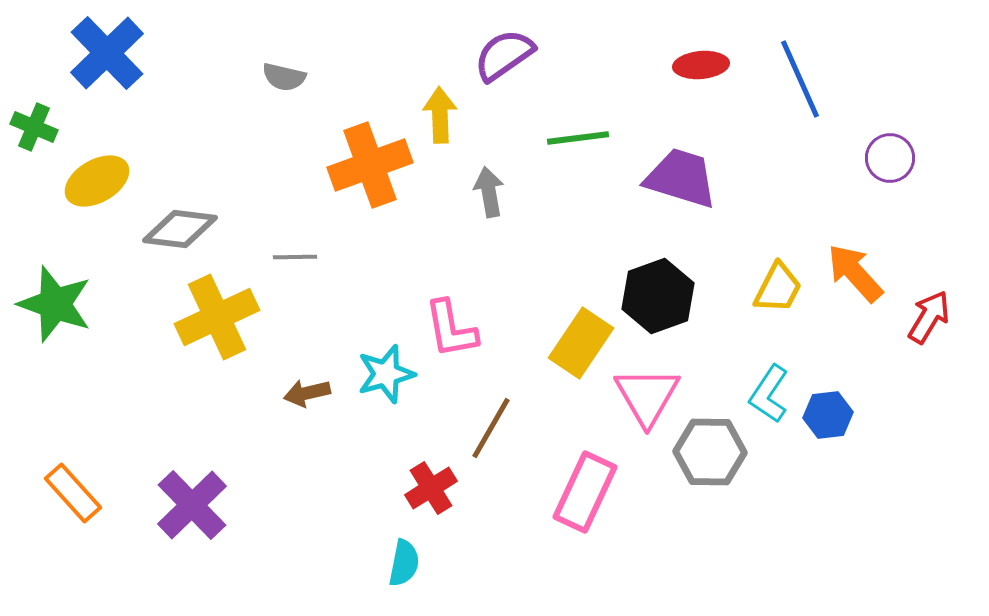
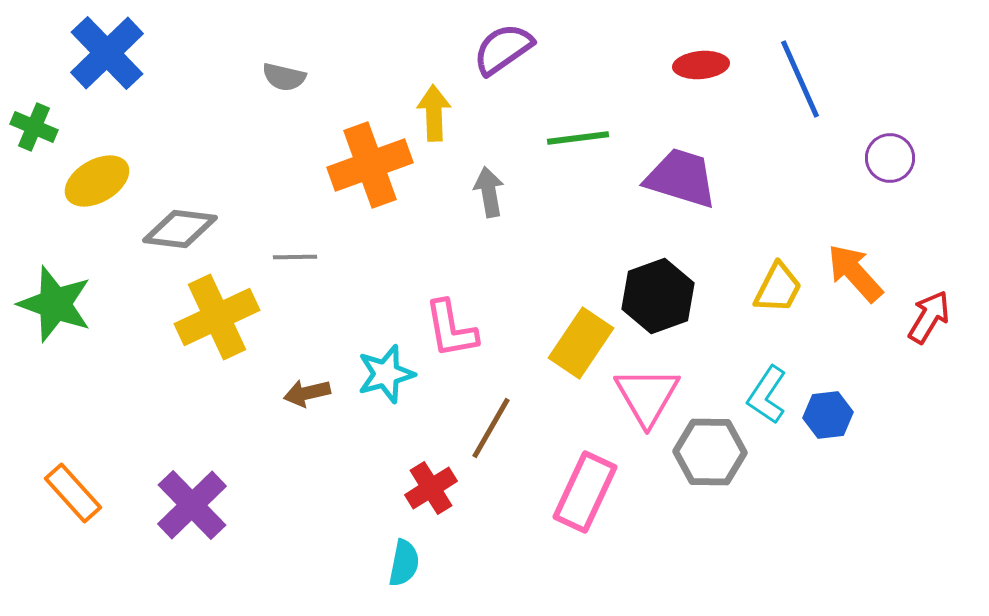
purple semicircle: moved 1 px left, 6 px up
yellow arrow: moved 6 px left, 2 px up
cyan L-shape: moved 2 px left, 1 px down
